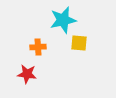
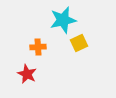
yellow square: rotated 30 degrees counterclockwise
red star: rotated 18 degrees clockwise
